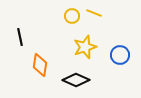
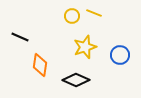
black line: rotated 54 degrees counterclockwise
